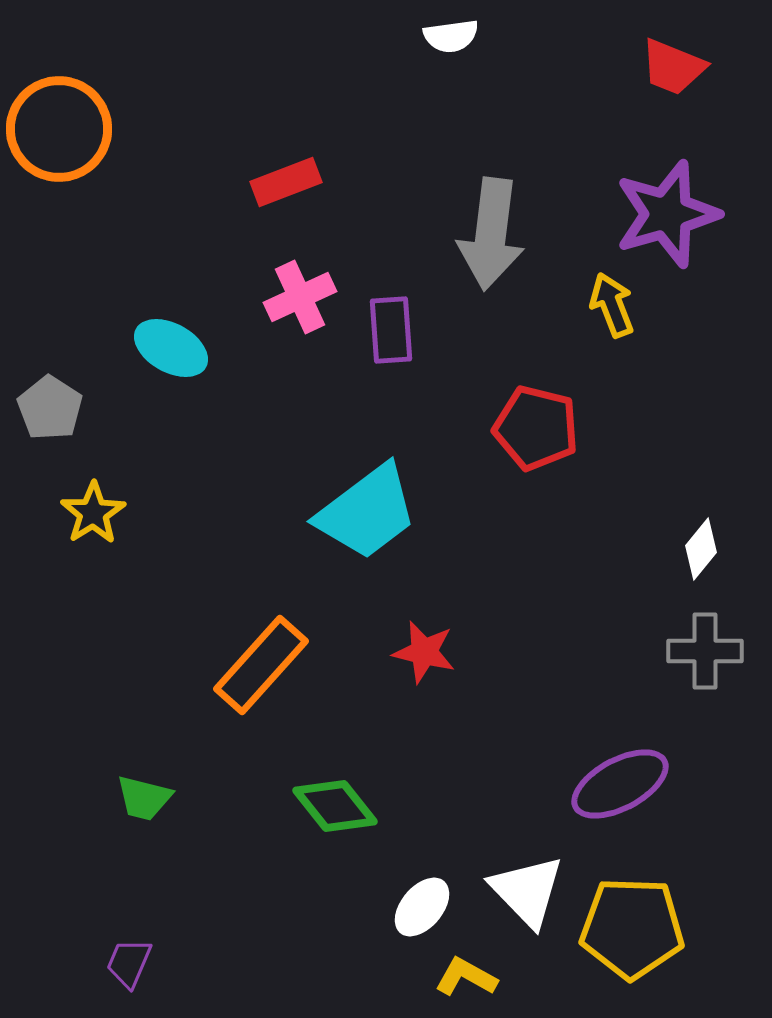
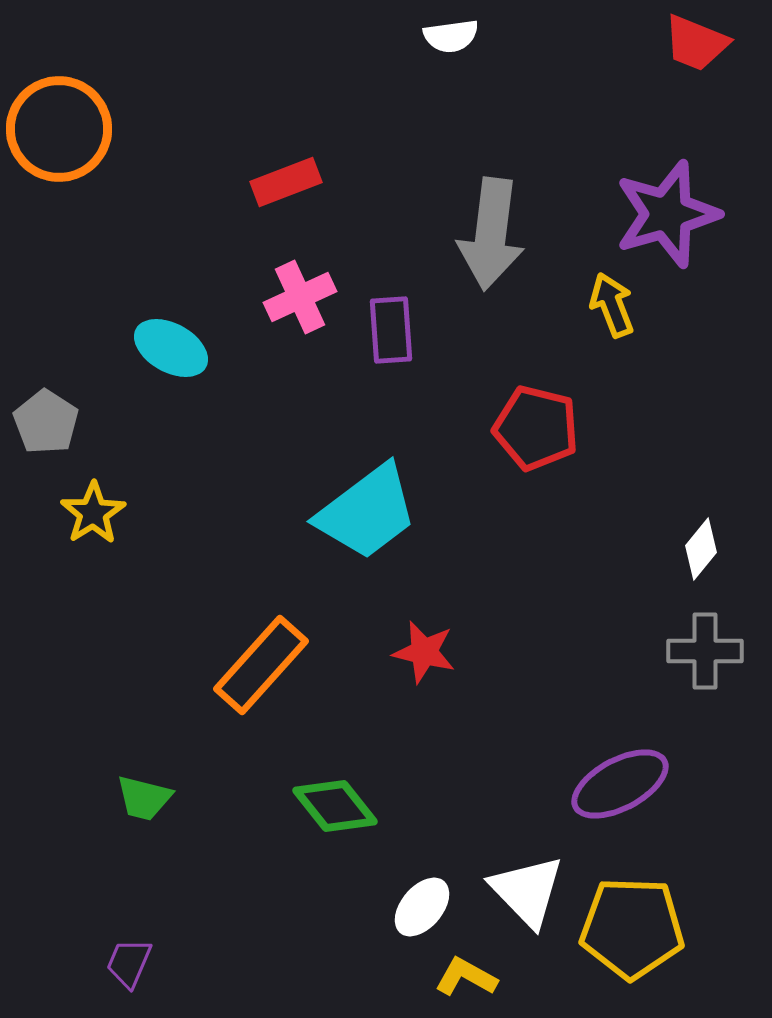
red trapezoid: moved 23 px right, 24 px up
gray pentagon: moved 4 px left, 14 px down
